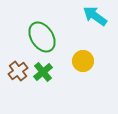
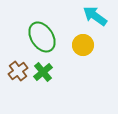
yellow circle: moved 16 px up
